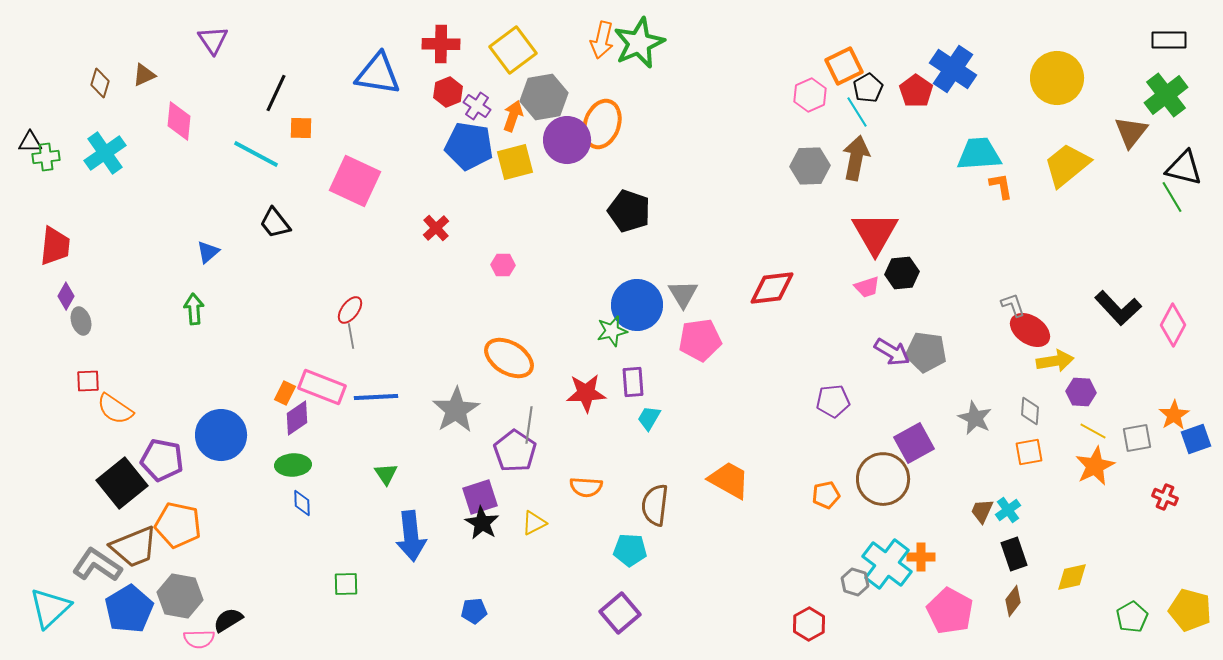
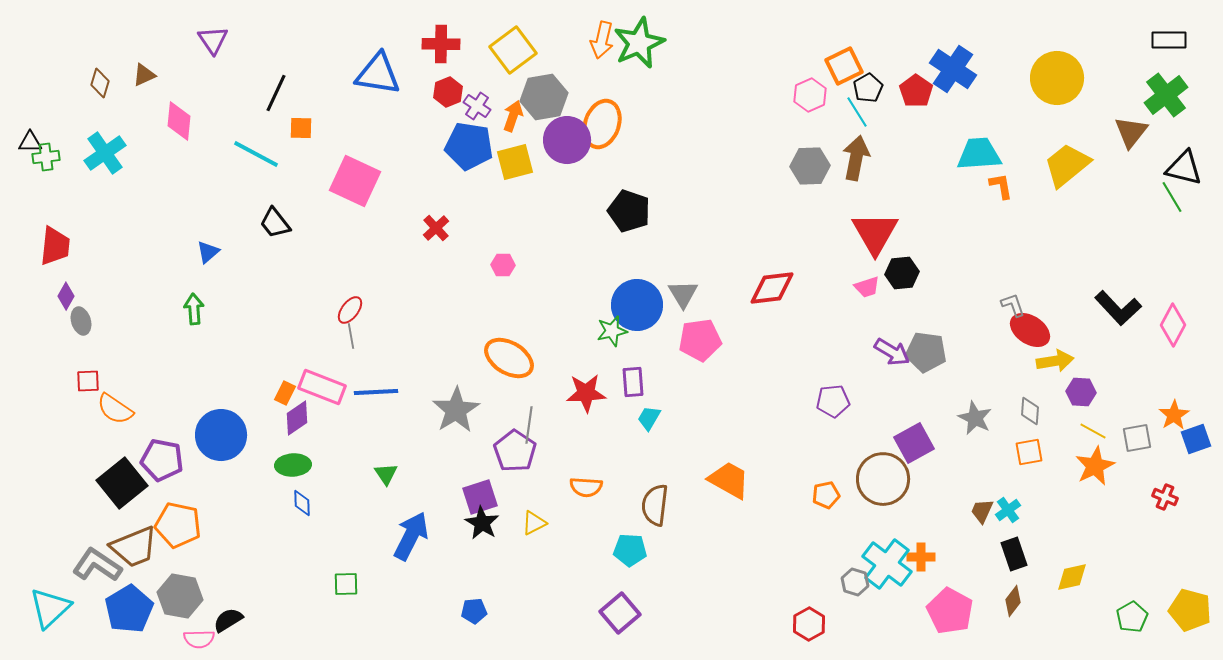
blue line at (376, 397): moved 5 px up
blue arrow at (411, 536): rotated 147 degrees counterclockwise
